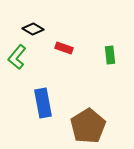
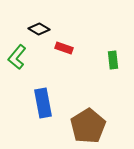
black diamond: moved 6 px right
green rectangle: moved 3 px right, 5 px down
